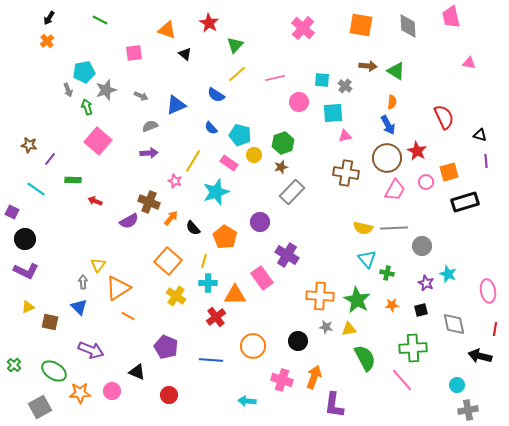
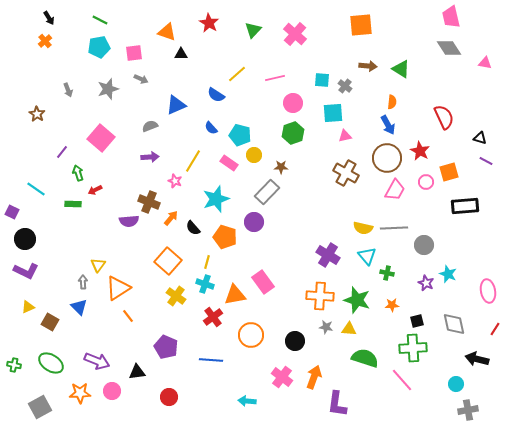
black arrow at (49, 18): rotated 64 degrees counterclockwise
orange square at (361, 25): rotated 15 degrees counterclockwise
gray diamond at (408, 26): moved 41 px right, 22 px down; rotated 30 degrees counterclockwise
pink cross at (303, 28): moved 8 px left, 6 px down
orange triangle at (167, 30): moved 2 px down
orange cross at (47, 41): moved 2 px left
green triangle at (235, 45): moved 18 px right, 15 px up
black triangle at (185, 54): moved 4 px left; rotated 40 degrees counterclockwise
pink triangle at (469, 63): moved 16 px right
green triangle at (396, 71): moved 5 px right, 2 px up
cyan pentagon at (84, 72): moved 15 px right, 25 px up
gray star at (106, 90): moved 2 px right, 1 px up
gray arrow at (141, 96): moved 17 px up
pink circle at (299, 102): moved 6 px left, 1 px down
green arrow at (87, 107): moved 9 px left, 66 px down
black triangle at (480, 135): moved 3 px down
pink square at (98, 141): moved 3 px right, 3 px up
green hexagon at (283, 143): moved 10 px right, 10 px up
brown star at (29, 145): moved 8 px right, 31 px up; rotated 21 degrees clockwise
red star at (417, 151): moved 3 px right
purple arrow at (149, 153): moved 1 px right, 4 px down
purple line at (50, 159): moved 12 px right, 7 px up
purple line at (486, 161): rotated 56 degrees counterclockwise
brown star at (281, 167): rotated 16 degrees clockwise
brown cross at (346, 173): rotated 20 degrees clockwise
green rectangle at (73, 180): moved 24 px down
cyan star at (216, 192): moved 7 px down
gray rectangle at (292, 192): moved 25 px left
red arrow at (95, 201): moved 11 px up; rotated 48 degrees counterclockwise
black rectangle at (465, 202): moved 4 px down; rotated 12 degrees clockwise
purple semicircle at (129, 221): rotated 24 degrees clockwise
purple circle at (260, 222): moved 6 px left
orange pentagon at (225, 237): rotated 15 degrees counterclockwise
gray circle at (422, 246): moved 2 px right, 1 px up
purple cross at (287, 255): moved 41 px right
cyan triangle at (367, 259): moved 3 px up
yellow line at (204, 261): moved 3 px right, 1 px down
pink rectangle at (262, 278): moved 1 px right, 4 px down
cyan cross at (208, 283): moved 3 px left, 1 px down; rotated 18 degrees clockwise
orange triangle at (235, 295): rotated 10 degrees counterclockwise
green star at (357, 300): rotated 12 degrees counterclockwise
black square at (421, 310): moved 4 px left, 11 px down
orange line at (128, 316): rotated 24 degrees clockwise
red cross at (216, 317): moved 3 px left
brown square at (50, 322): rotated 18 degrees clockwise
yellow triangle at (349, 329): rotated 14 degrees clockwise
red line at (495, 329): rotated 24 degrees clockwise
black circle at (298, 341): moved 3 px left
orange circle at (253, 346): moved 2 px left, 11 px up
purple arrow at (91, 350): moved 6 px right, 11 px down
black arrow at (480, 356): moved 3 px left, 3 px down
green semicircle at (365, 358): rotated 44 degrees counterclockwise
green cross at (14, 365): rotated 32 degrees counterclockwise
green ellipse at (54, 371): moved 3 px left, 8 px up
black triangle at (137, 372): rotated 30 degrees counterclockwise
pink cross at (282, 380): moved 3 px up; rotated 20 degrees clockwise
cyan circle at (457, 385): moved 1 px left, 1 px up
red circle at (169, 395): moved 2 px down
purple L-shape at (334, 405): moved 3 px right, 1 px up
